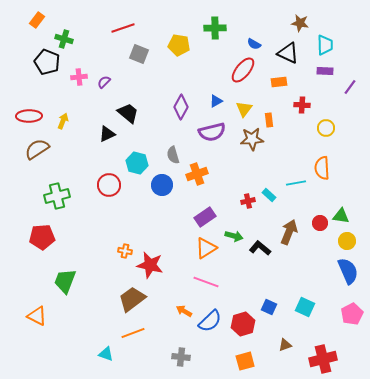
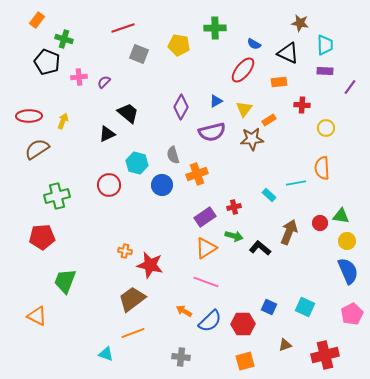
orange rectangle at (269, 120): rotated 64 degrees clockwise
red cross at (248, 201): moved 14 px left, 6 px down
red hexagon at (243, 324): rotated 15 degrees clockwise
red cross at (323, 359): moved 2 px right, 4 px up
